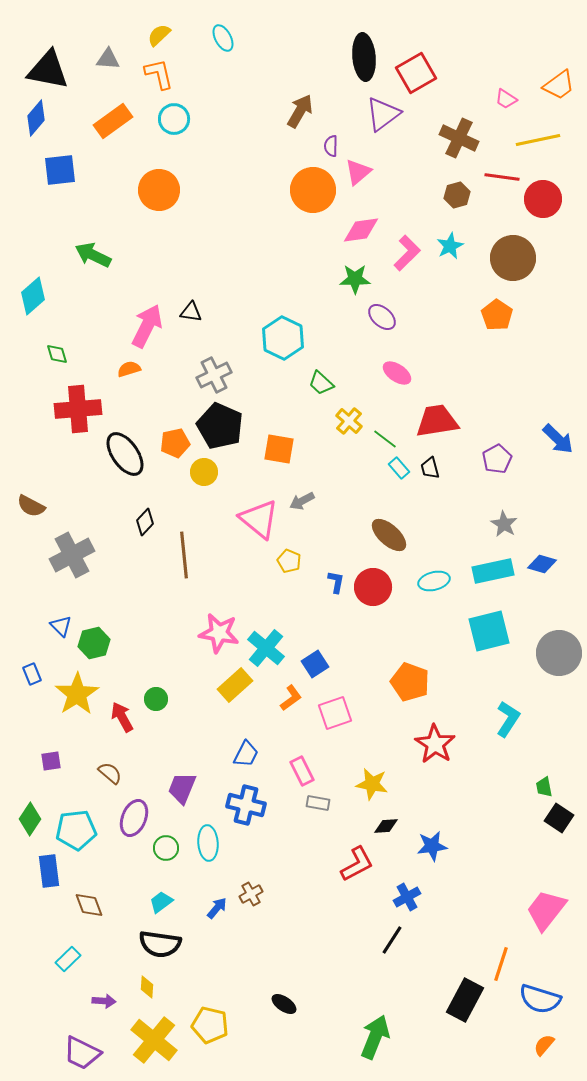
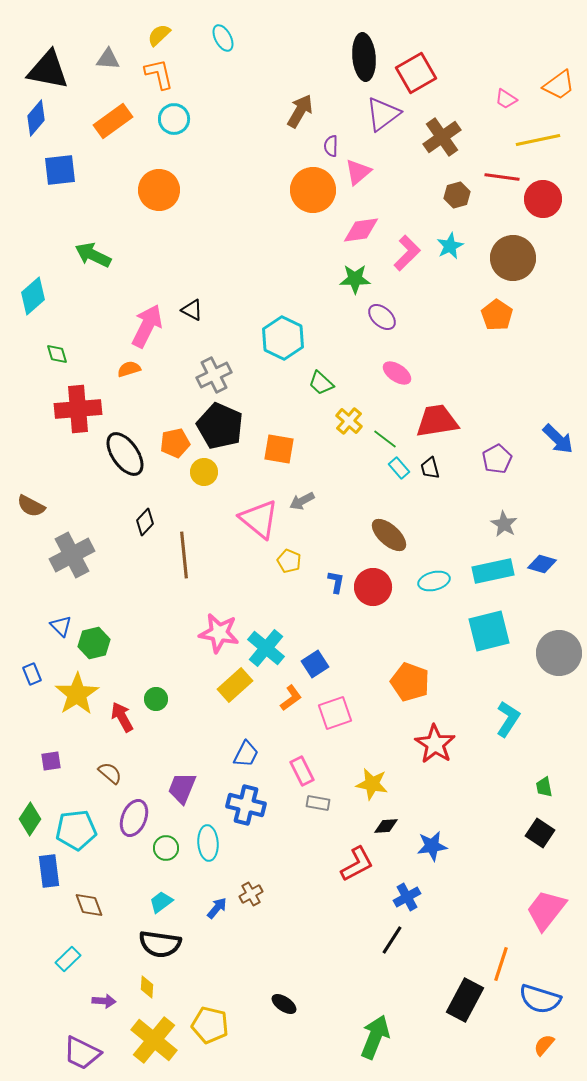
brown cross at (459, 138): moved 17 px left, 1 px up; rotated 30 degrees clockwise
black triangle at (191, 312): moved 1 px right, 2 px up; rotated 20 degrees clockwise
black square at (559, 818): moved 19 px left, 15 px down
